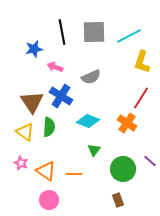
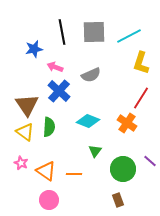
yellow L-shape: moved 1 px left, 1 px down
gray semicircle: moved 2 px up
blue cross: moved 2 px left, 5 px up; rotated 10 degrees clockwise
brown triangle: moved 5 px left, 3 px down
green triangle: moved 1 px right, 1 px down
